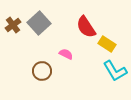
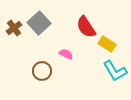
brown cross: moved 1 px right, 3 px down
